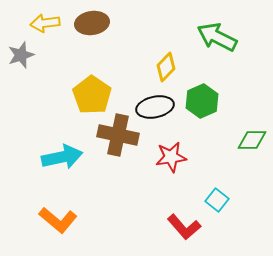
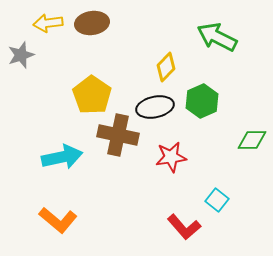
yellow arrow: moved 3 px right
